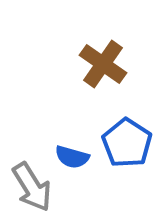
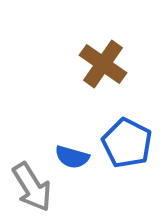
blue pentagon: rotated 6 degrees counterclockwise
